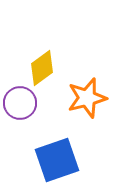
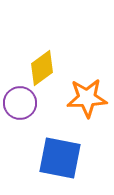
orange star: rotated 12 degrees clockwise
blue square: moved 3 px right, 2 px up; rotated 30 degrees clockwise
